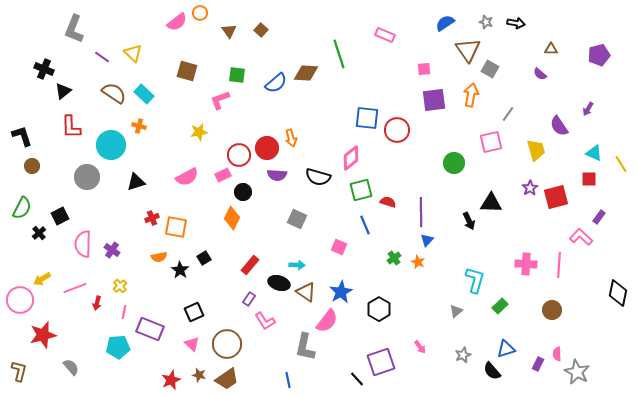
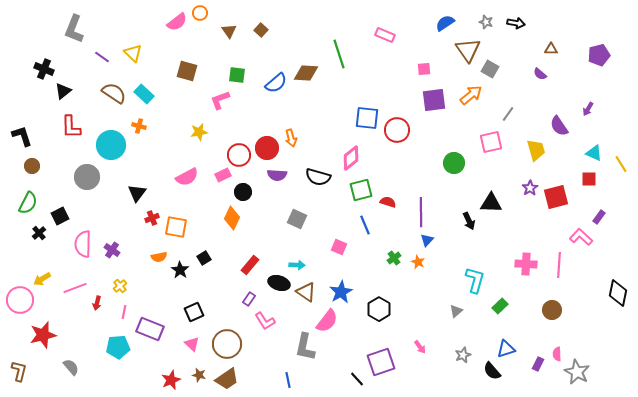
orange arrow at (471, 95): rotated 40 degrees clockwise
black triangle at (136, 182): moved 1 px right, 11 px down; rotated 36 degrees counterclockwise
green semicircle at (22, 208): moved 6 px right, 5 px up
